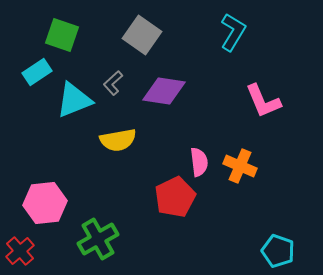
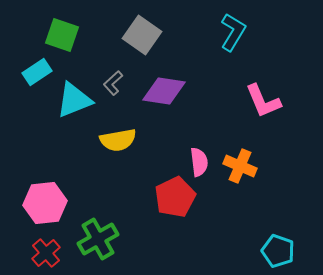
red cross: moved 26 px right, 2 px down
